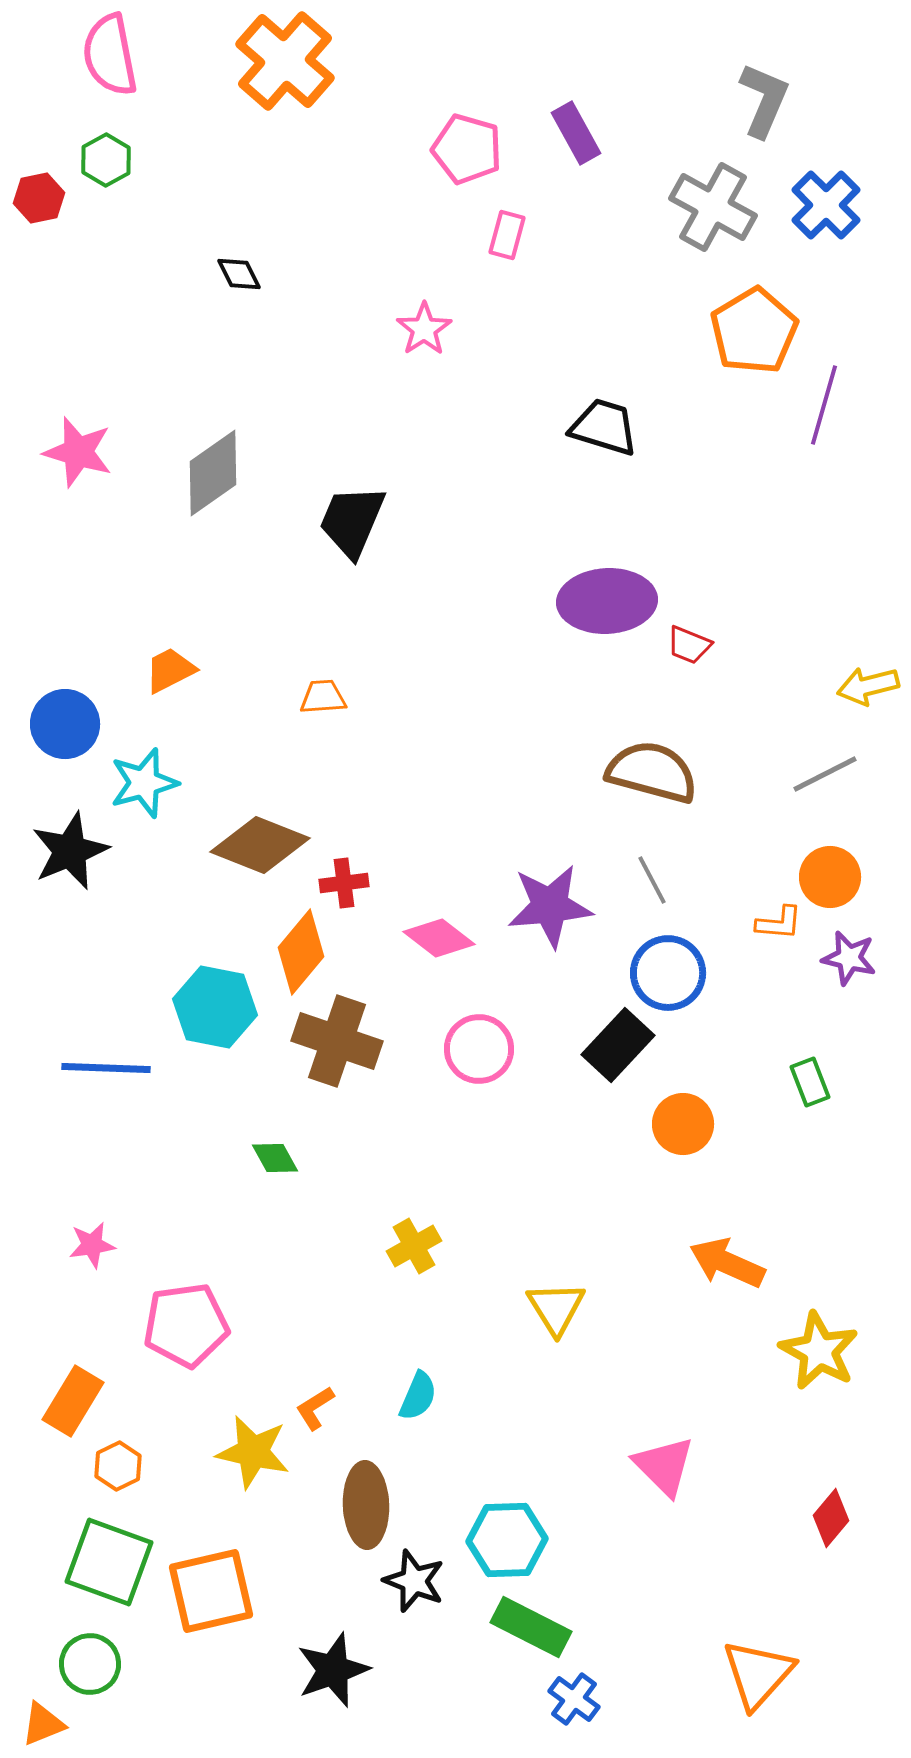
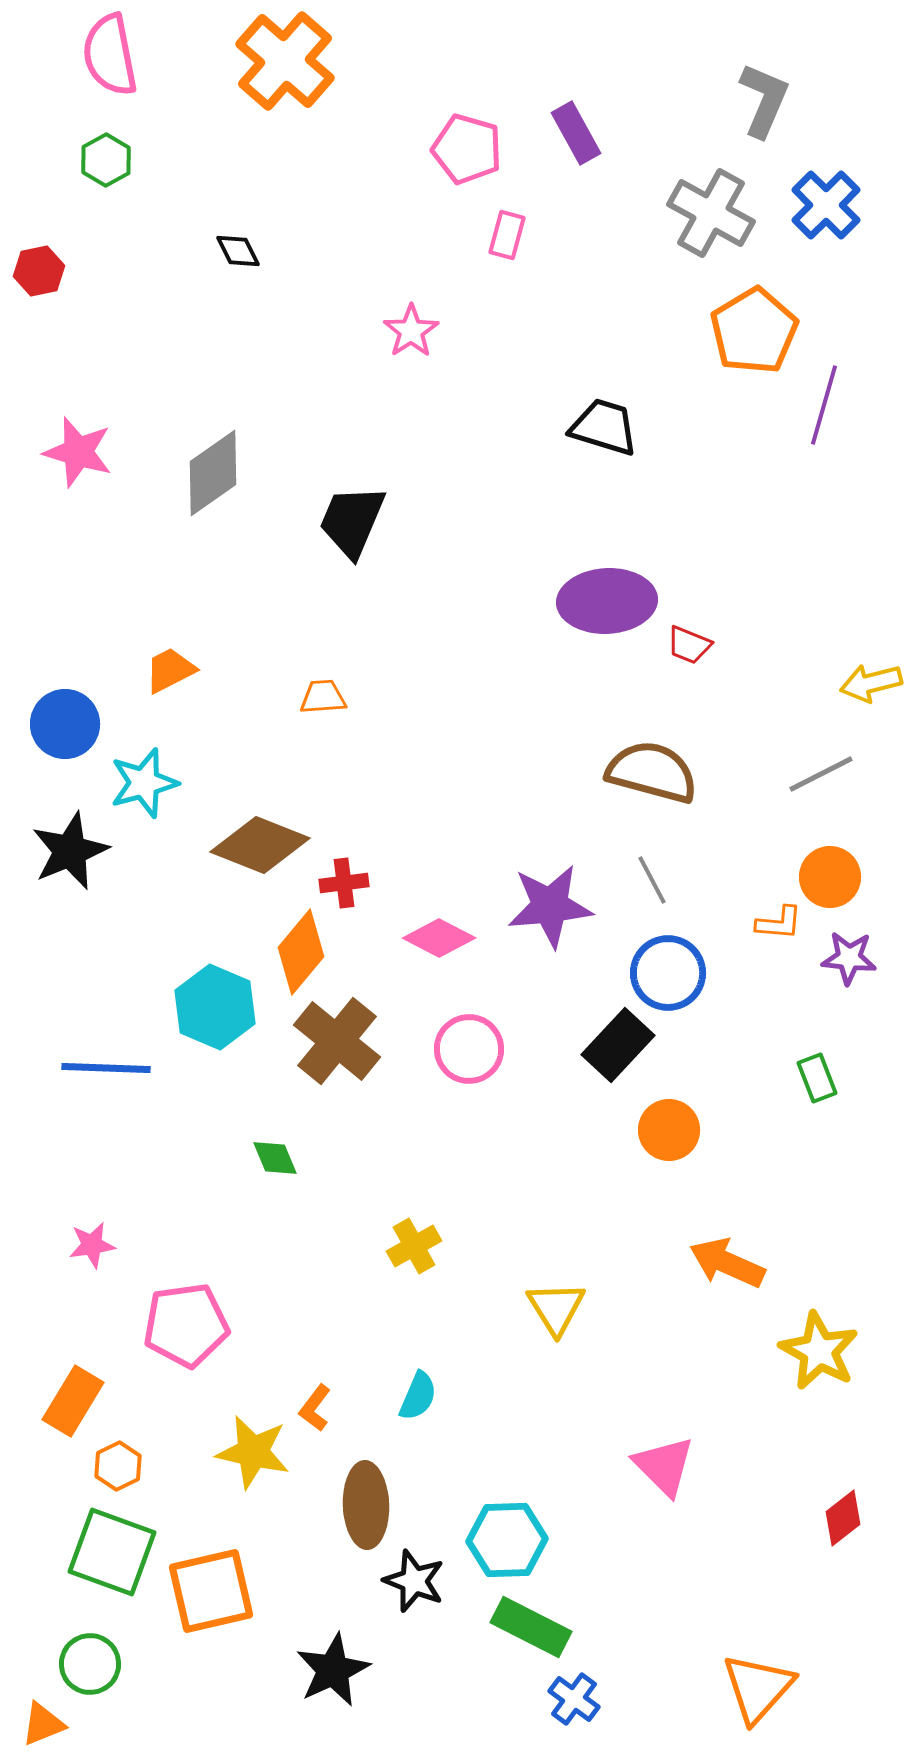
red hexagon at (39, 198): moved 73 px down
gray cross at (713, 207): moved 2 px left, 6 px down
black diamond at (239, 274): moved 1 px left, 23 px up
pink star at (424, 329): moved 13 px left, 2 px down
yellow arrow at (868, 686): moved 3 px right, 3 px up
gray line at (825, 774): moved 4 px left
pink diamond at (439, 938): rotated 10 degrees counterclockwise
purple star at (849, 958): rotated 8 degrees counterclockwise
cyan hexagon at (215, 1007): rotated 12 degrees clockwise
brown cross at (337, 1041): rotated 20 degrees clockwise
pink circle at (479, 1049): moved 10 px left
green rectangle at (810, 1082): moved 7 px right, 4 px up
orange circle at (683, 1124): moved 14 px left, 6 px down
green diamond at (275, 1158): rotated 6 degrees clockwise
orange L-shape at (315, 1408): rotated 21 degrees counterclockwise
red diamond at (831, 1518): moved 12 px right; rotated 12 degrees clockwise
green square at (109, 1562): moved 3 px right, 10 px up
black star at (333, 1670): rotated 6 degrees counterclockwise
orange triangle at (758, 1674): moved 14 px down
